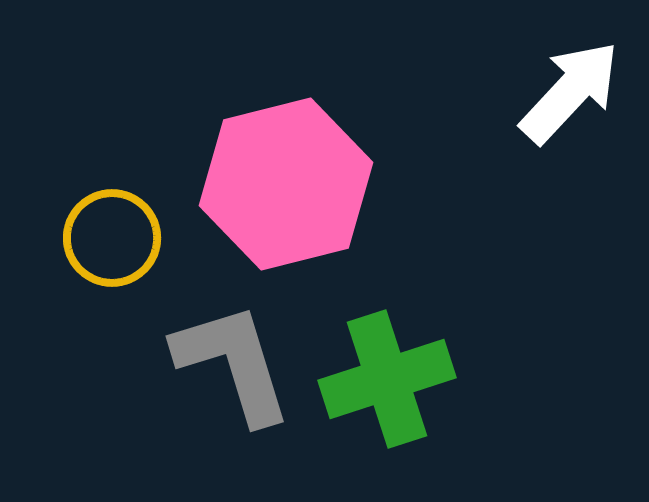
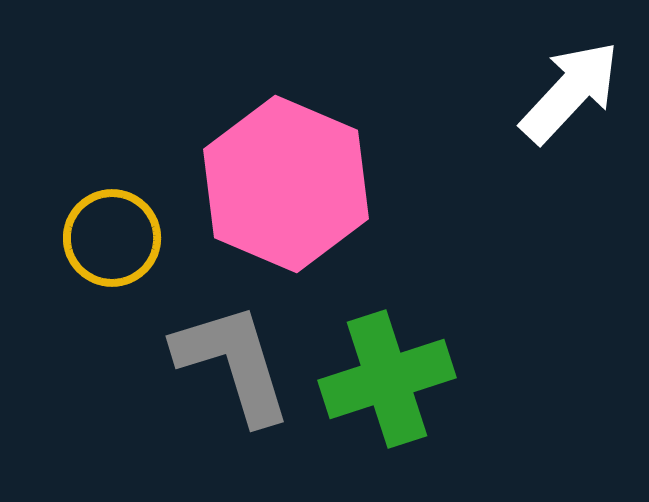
pink hexagon: rotated 23 degrees counterclockwise
